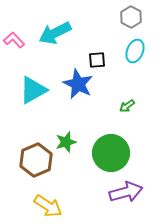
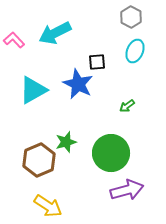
black square: moved 2 px down
brown hexagon: moved 3 px right
purple arrow: moved 1 px right, 2 px up
